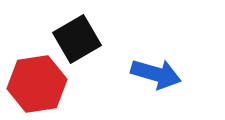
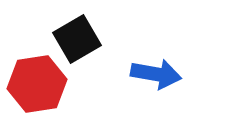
blue arrow: rotated 6 degrees counterclockwise
